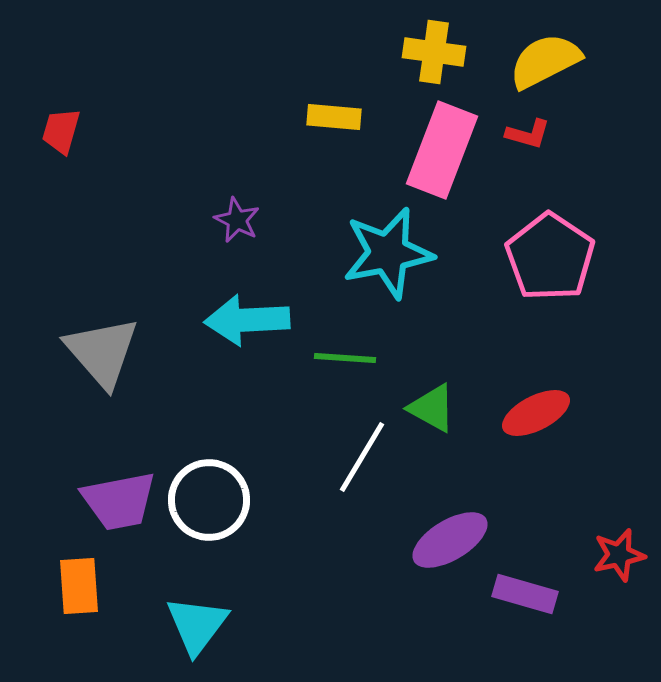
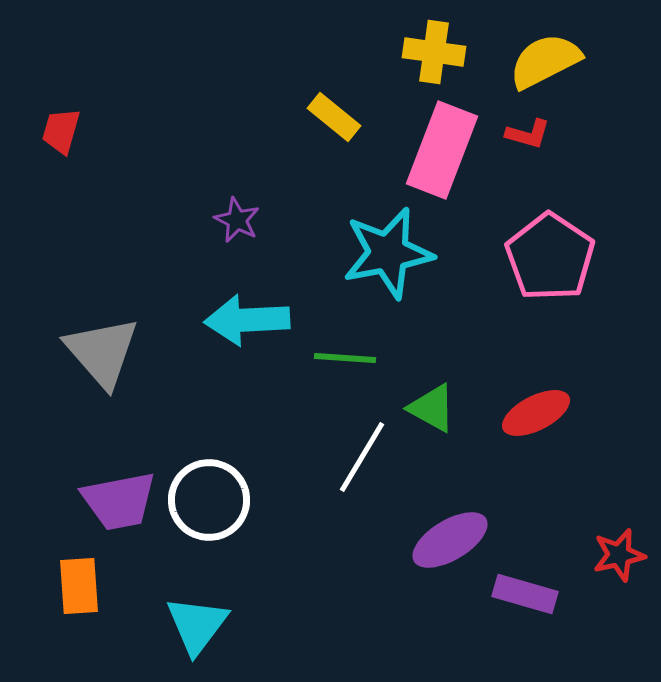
yellow rectangle: rotated 34 degrees clockwise
